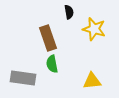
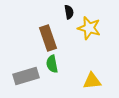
yellow star: moved 5 px left, 1 px up
gray rectangle: moved 3 px right, 2 px up; rotated 25 degrees counterclockwise
